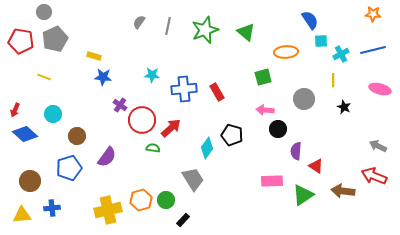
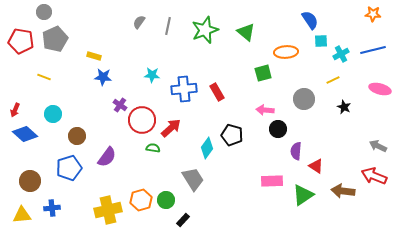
green square at (263, 77): moved 4 px up
yellow line at (333, 80): rotated 64 degrees clockwise
